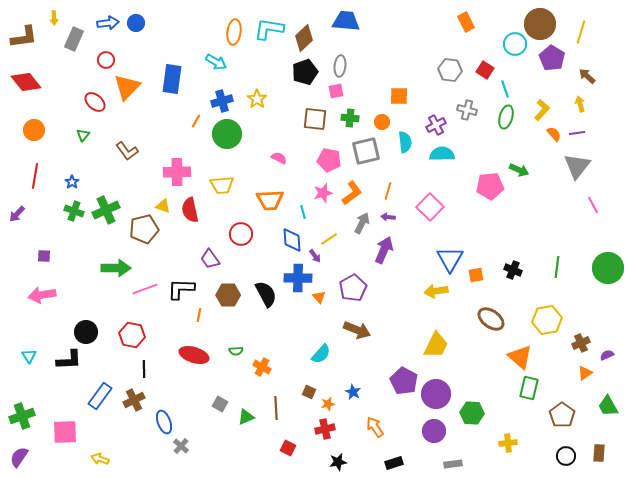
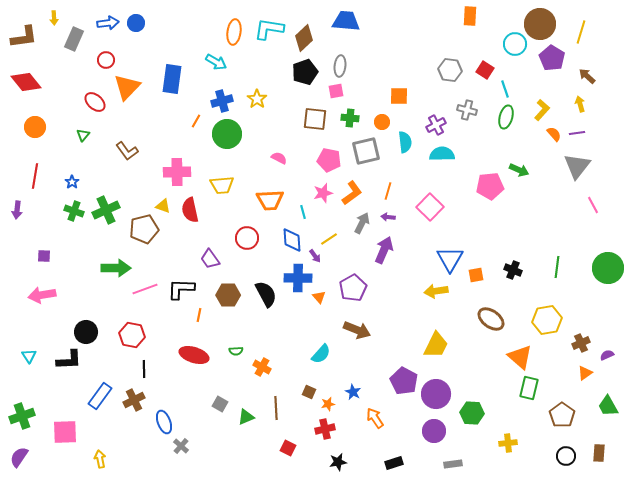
orange rectangle at (466, 22): moved 4 px right, 6 px up; rotated 30 degrees clockwise
orange circle at (34, 130): moved 1 px right, 3 px up
purple arrow at (17, 214): moved 4 px up; rotated 36 degrees counterclockwise
red circle at (241, 234): moved 6 px right, 4 px down
orange arrow at (375, 427): moved 9 px up
yellow arrow at (100, 459): rotated 60 degrees clockwise
